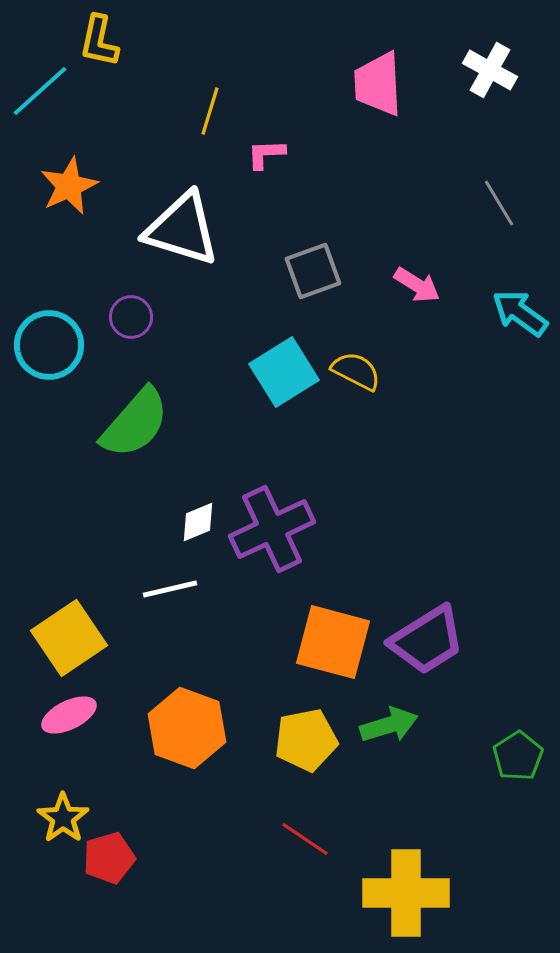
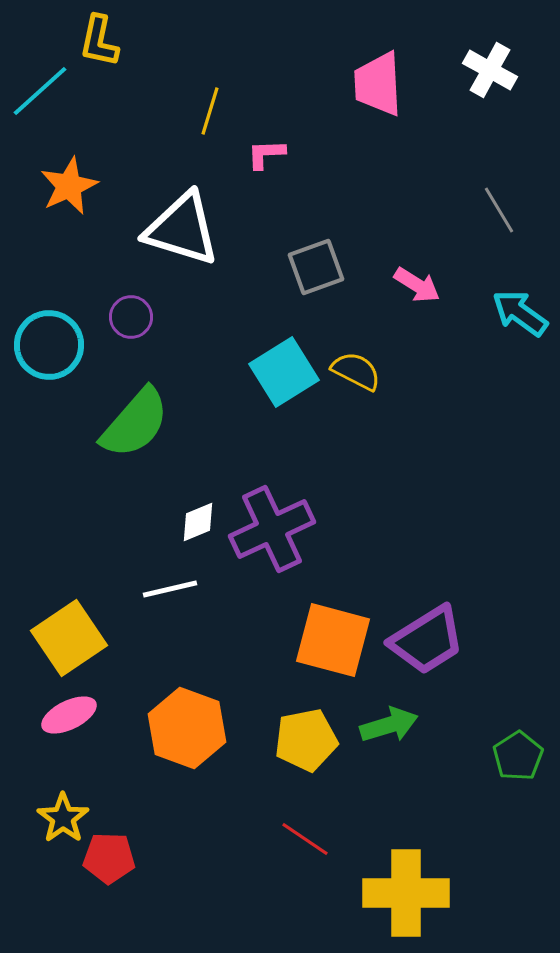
gray line: moved 7 px down
gray square: moved 3 px right, 4 px up
orange square: moved 2 px up
red pentagon: rotated 18 degrees clockwise
